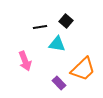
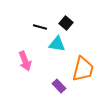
black square: moved 2 px down
black line: rotated 24 degrees clockwise
orange trapezoid: rotated 32 degrees counterclockwise
purple rectangle: moved 3 px down
